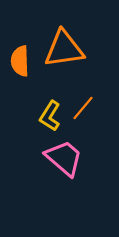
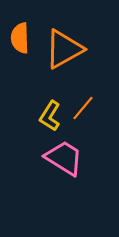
orange triangle: rotated 21 degrees counterclockwise
orange semicircle: moved 23 px up
pink trapezoid: rotated 9 degrees counterclockwise
